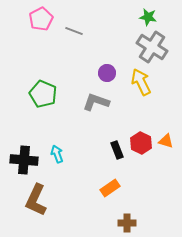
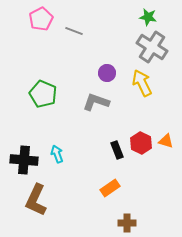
yellow arrow: moved 1 px right, 1 px down
